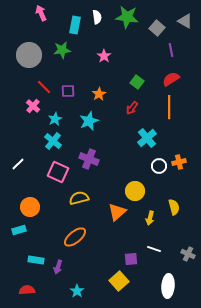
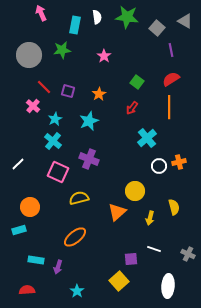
purple square at (68, 91): rotated 16 degrees clockwise
